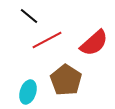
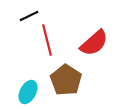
black line: rotated 66 degrees counterclockwise
red line: rotated 76 degrees counterclockwise
cyan ellipse: rotated 10 degrees clockwise
